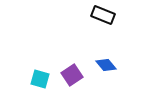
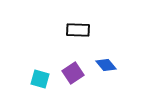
black rectangle: moved 25 px left, 15 px down; rotated 20 degrees counterclockwise
purple square: moved 1 px right, 2 px up
